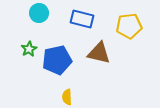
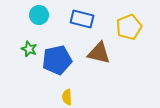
cyan circle: moved 2 px down
yellow pentagon: moved 1 px down; rotated 15 degrees counterclockwise
green star: rotated 21 degrees counterclockwise
